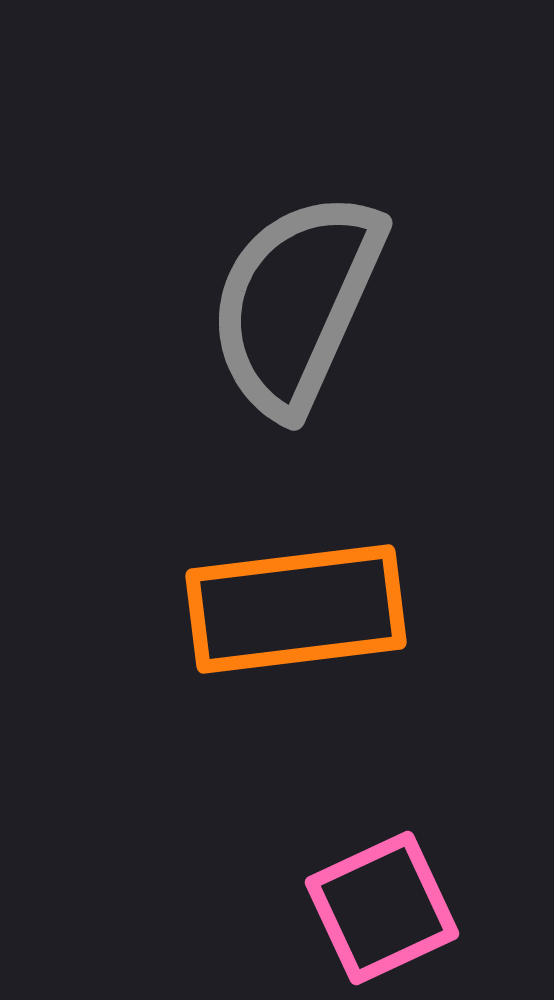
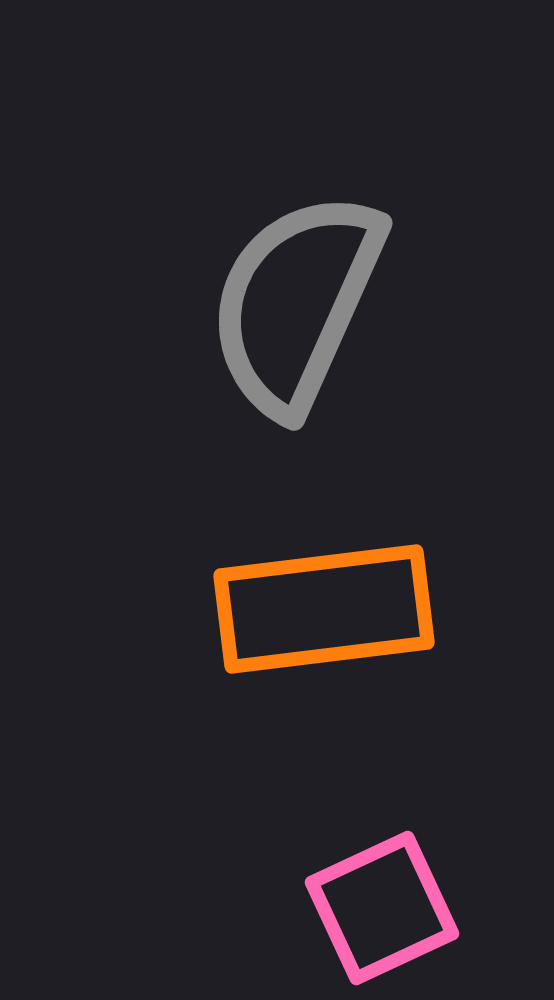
orange rectangle: moved 28 px right
